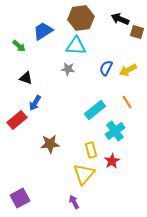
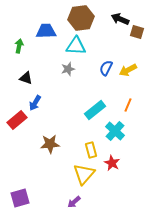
blue trapezoid: moved 3 px right; rotated 30 degrees clockwise
green arrow: rotated 120 degrees counterclockwise
gray star: rotated 24 degrees counterclockwise
orange line: moved 1 px right, 3 px down; rotated 56 degrees clockwise
cyan cross: rotated 12 degrees counterclockwise
red star: moved 2 px down; rotated 14 degrees counterclockwise
purple square: rotated 12 degrees clockwise
purple arrow: rotated 104 degrees counterclockwise
